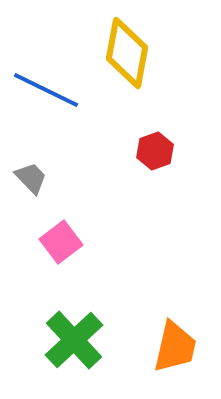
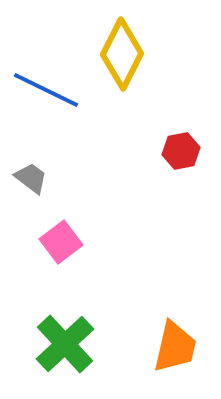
yellow diamond: moved 5 px left, 1 px down; rotated 16 degrees clockwise
red hexagon: moved 26 px right; rotated 9 degrees clockwise
gray trapezoid: rotated 9 degrees counterclockwise
green cross: moved 9 px left, 4 px down
